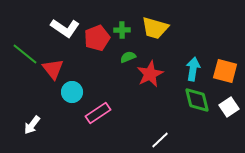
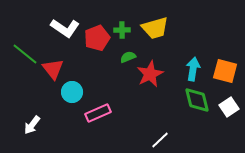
yellow trapezoid: rotated 32 degrees counterclockwise
pink rectangle: rotated 10 degrees clockwise
